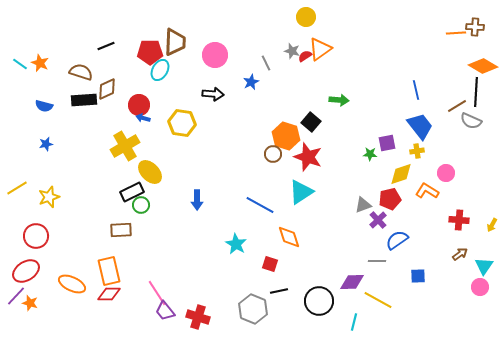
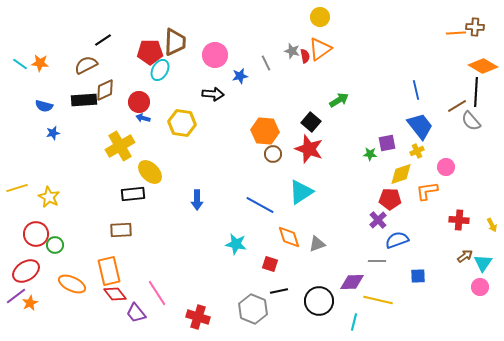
yellow circle at (306, 17): moved 14 px right
black line at (106, 46): moved 3 px left, 6 px up; rotated 12 degrees counterclockwise
red semicircle at (305, 56): rotated 112 degrees clockwise
orange star at (40, 63): rotated 18 degrees counterclockwise
brown semicircle at (81, 72): moved 5 px right, 7 px up; rotated 45 degrees counterclockwise
blue star at (251, 82): moved 11 px left, 6 px up; rotated 14 degrees clockwise
brown diamond at (107, 89): moved 2 px left, 1 px down
green arrow at (339, 100): rotated 36 degrees counterclockwise
red circle at (139, 105): moved 3 px up
gray semicircle at (471, 121): rotated 25 degrees clockwise
orange hexagon at (286, 136): moved 21 px left, 5 px up; rotated 12 degrees counterclockwise
blue star at (46, 144): moved 7 px right, 11 px up
yellow cross at (125, 146): moved 5 px left
yellow cross at (417, 151): rotated 16 degrees counterclockwise
red star at (308, 157): moved 1 px right, 8 px up
pink circle at (446, 173): moved 6 px up
yellow line at (17, 188): rotated 15 degrees clockwise
orange L-shape at (427, 191): rotated 40 degrees counterclockwise
black rectangle at (132, 192): moved 1 px right, 2 px down; rotated 20 degrees clockwise
yellow star at (49, 197): rotated 25 degrees counterclockwise
red pentagon at (390, 199): rotated 15 degrees clockwise
green circle at (141, 205): moved 86 px left, 40 px down
gray triangle at (363, 205): moved 46 px left, 39 px down
yellow arrow at (492, 225): rotated 56 degrees counterclockwise
red circle at (36, 236): moved 2 px up
blue semicircle at (397, 240): rotated 15 degrees clockwise
cyan star at (236, 244): rotated 20 degrees counterclockwise
brown arrow at (460, 254): moved 5 px right, 2 px down
cyan triangle at (484, 266): moved 1 px left, 3 px up
red diamond at (109, 294): moved 6 px right; rotated 50 degrees clockwise
purple line at (16, 296): rotated 10 degrees clockwise
yellow line at (378, 300): rotated 16 degrees counterclockwise
orange star at (30, 303): rotated 28 degrees clockwise
purple trapezoid at (165, 311): moved 29 px left, 2 px down
